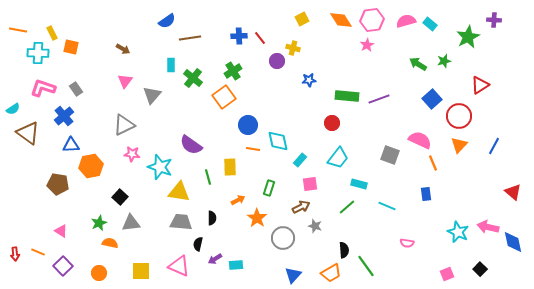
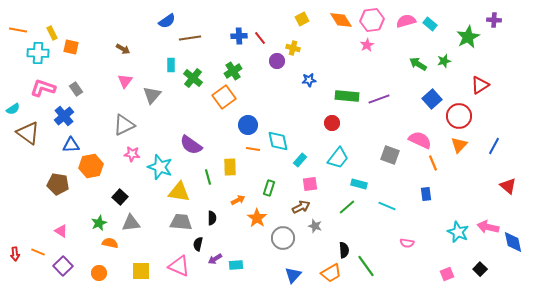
red triangle at (513, 192): moved 5 px left, 6 px up
